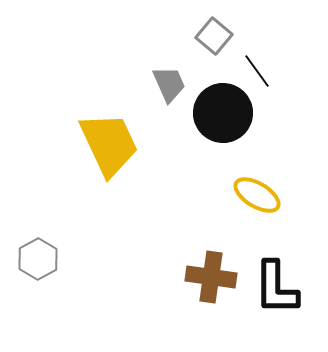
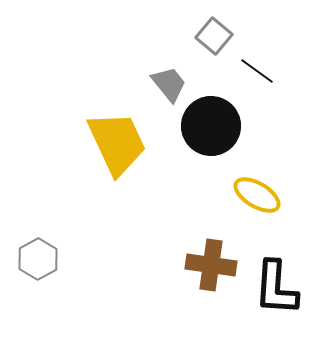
black line: rotated 18 degrees counterclockwise
gray trapezoid: rotated 15 degrees counterclockwise
black circle: moved 12 px left, 13 px down
yellow trapezoid: moved 8 px right, 1 px up
brown cross: moved 12 px up
black L-shape: rotated 4 degrees clockwise
